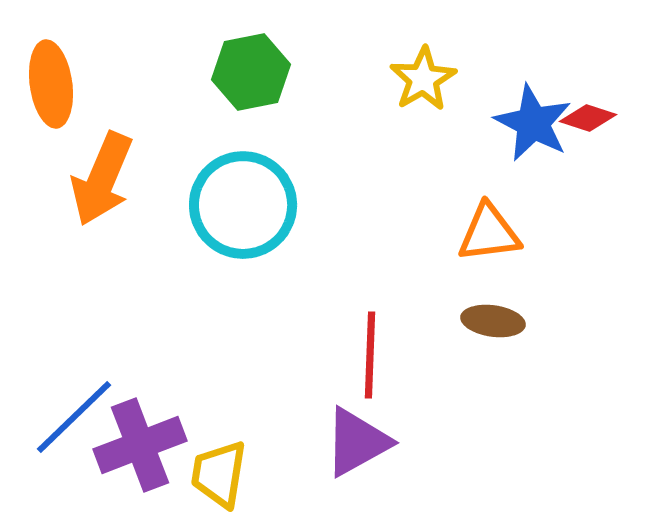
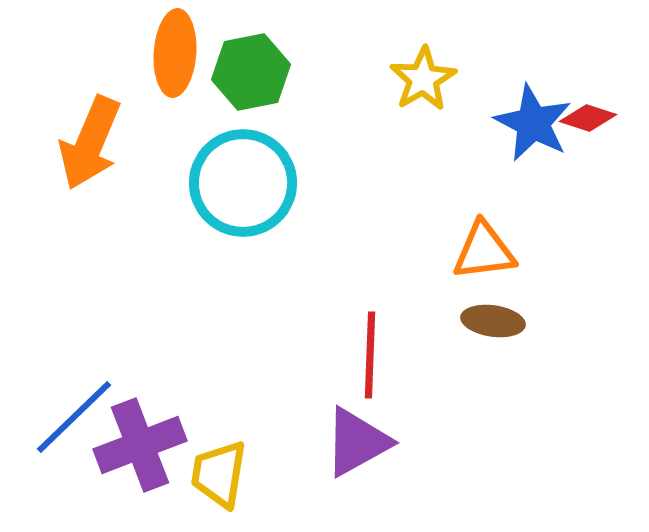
orange ellipse: moved 124 px right, 31 px up; rotated 12 degrees clockwise
orange arrow: moved 12 px left, 36 px up
cyan circle: moved 22 px up
orange triangle: moved 5 px left, 18 px down
